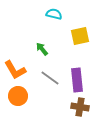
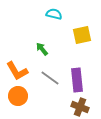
yellow square: moved 2 px right, 1 px up
orange L-shape: moved 2 px right, 1 px down
brown cross: rotated 12 degrees clockwise
